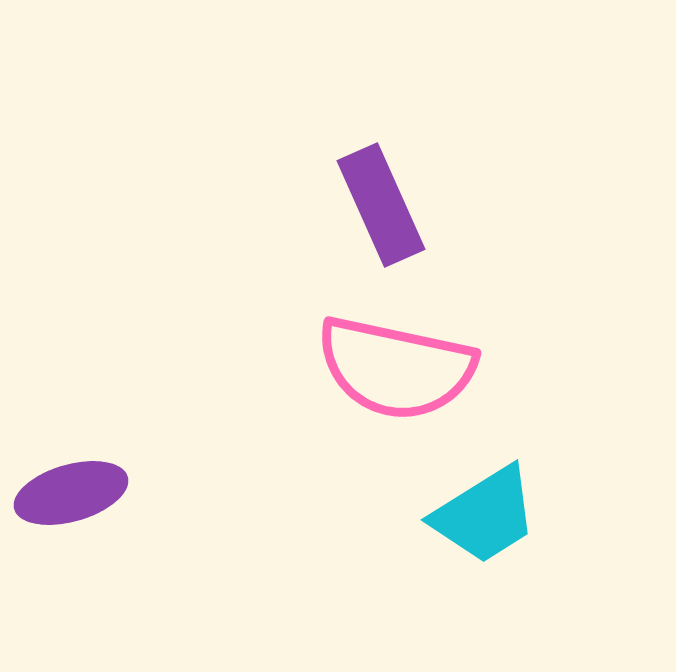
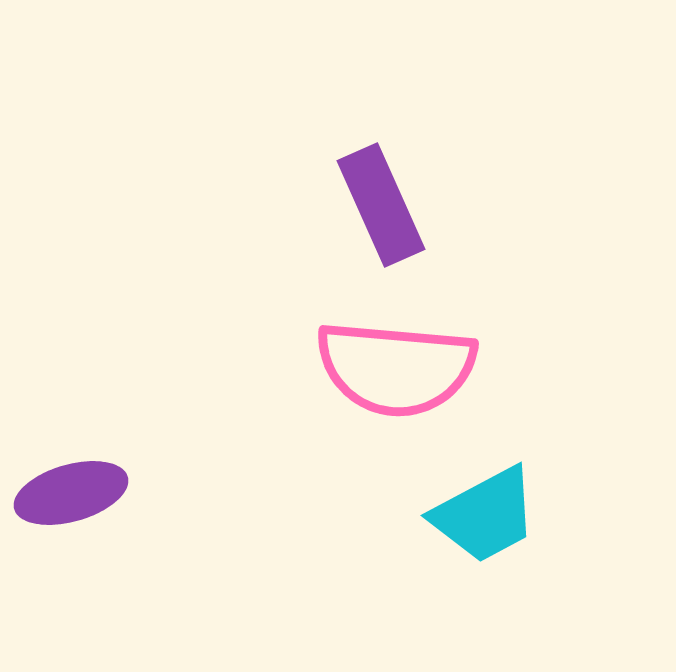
pink semicircle: rotated 7 degrees counterclockwise
cyan trapezoid: rotated 4 degrees clockwise
